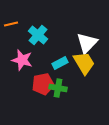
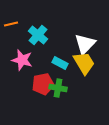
white triangle: moved 2 px left, 1 px down
cyan rectangle: rotated 56 degrees clockwise
